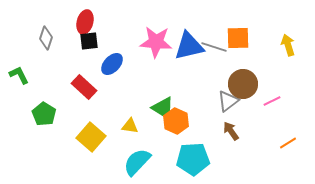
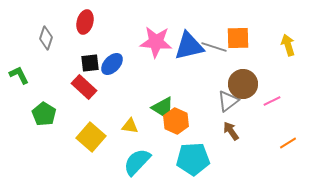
black square: moved 1 px right, 22 px down
